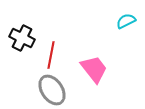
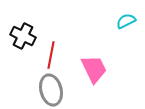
black cross: moved 1 px right, 2 px up
pink trapezoid: rotated 12 degrees clockwise
gray ellipse: moved 1 px left; rotated 20 degrees clockwise
